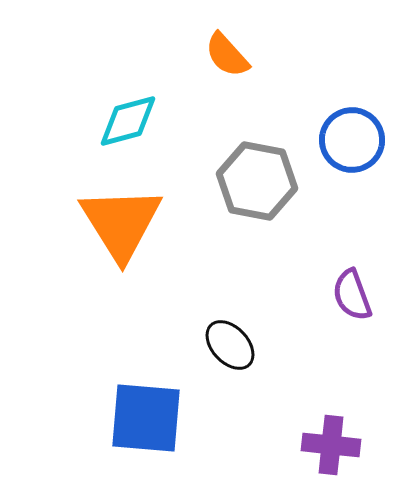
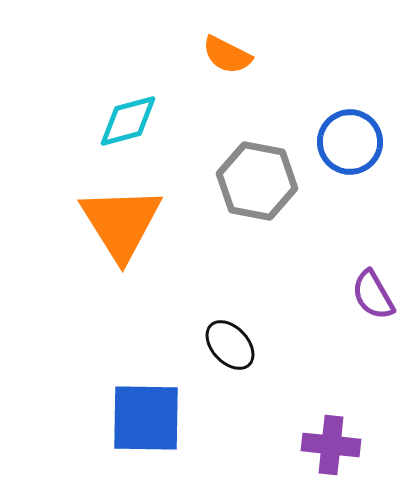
orange semicircle: rotated 21 degrees counterclockwise
blue circle: moved 2 px left, 2 px down
purple semicircle: moved 21 px right; rotated 10 degrees counterclockwise
blue square: rotated 4 degrees counterclockwise
